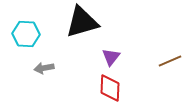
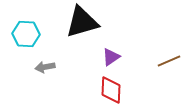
purple triangle: rotated 18 degrees clockwise
brown line: moved 1 px left
gray arrow: moved 1 px right, 1 px up
red diamond: moved 1 px right, 2 px down
